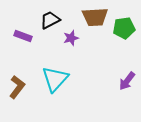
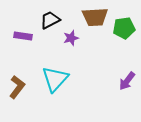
purple rectangle: rotated 12 degrees counterclockwise
